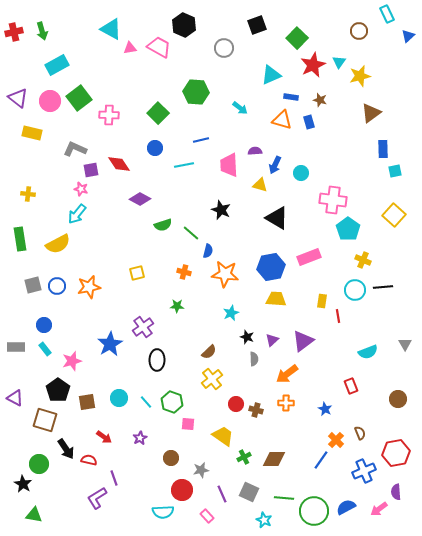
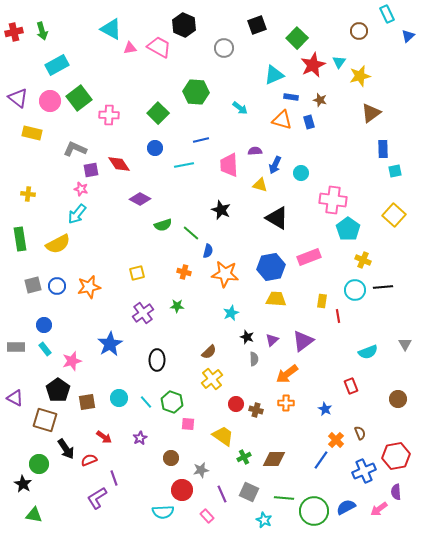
cyan triangle at (271, 75): moved 3 px right
purple cross at (143, 327): moved 14 px up
red hexagon at (396, 453): moved 3 px down
red semicircle at (89, 460): rotated 35 degrees counterclockwise
